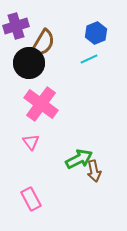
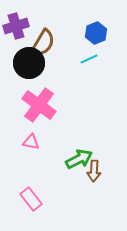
pink cross: moved 2 px left, 1 px down
pink triangle: rotated 42 degrees counterclockwise
brown arrow: rotated 15 degrees clockwise
pink rectangle: rotated 10 degrees counterclockwise
